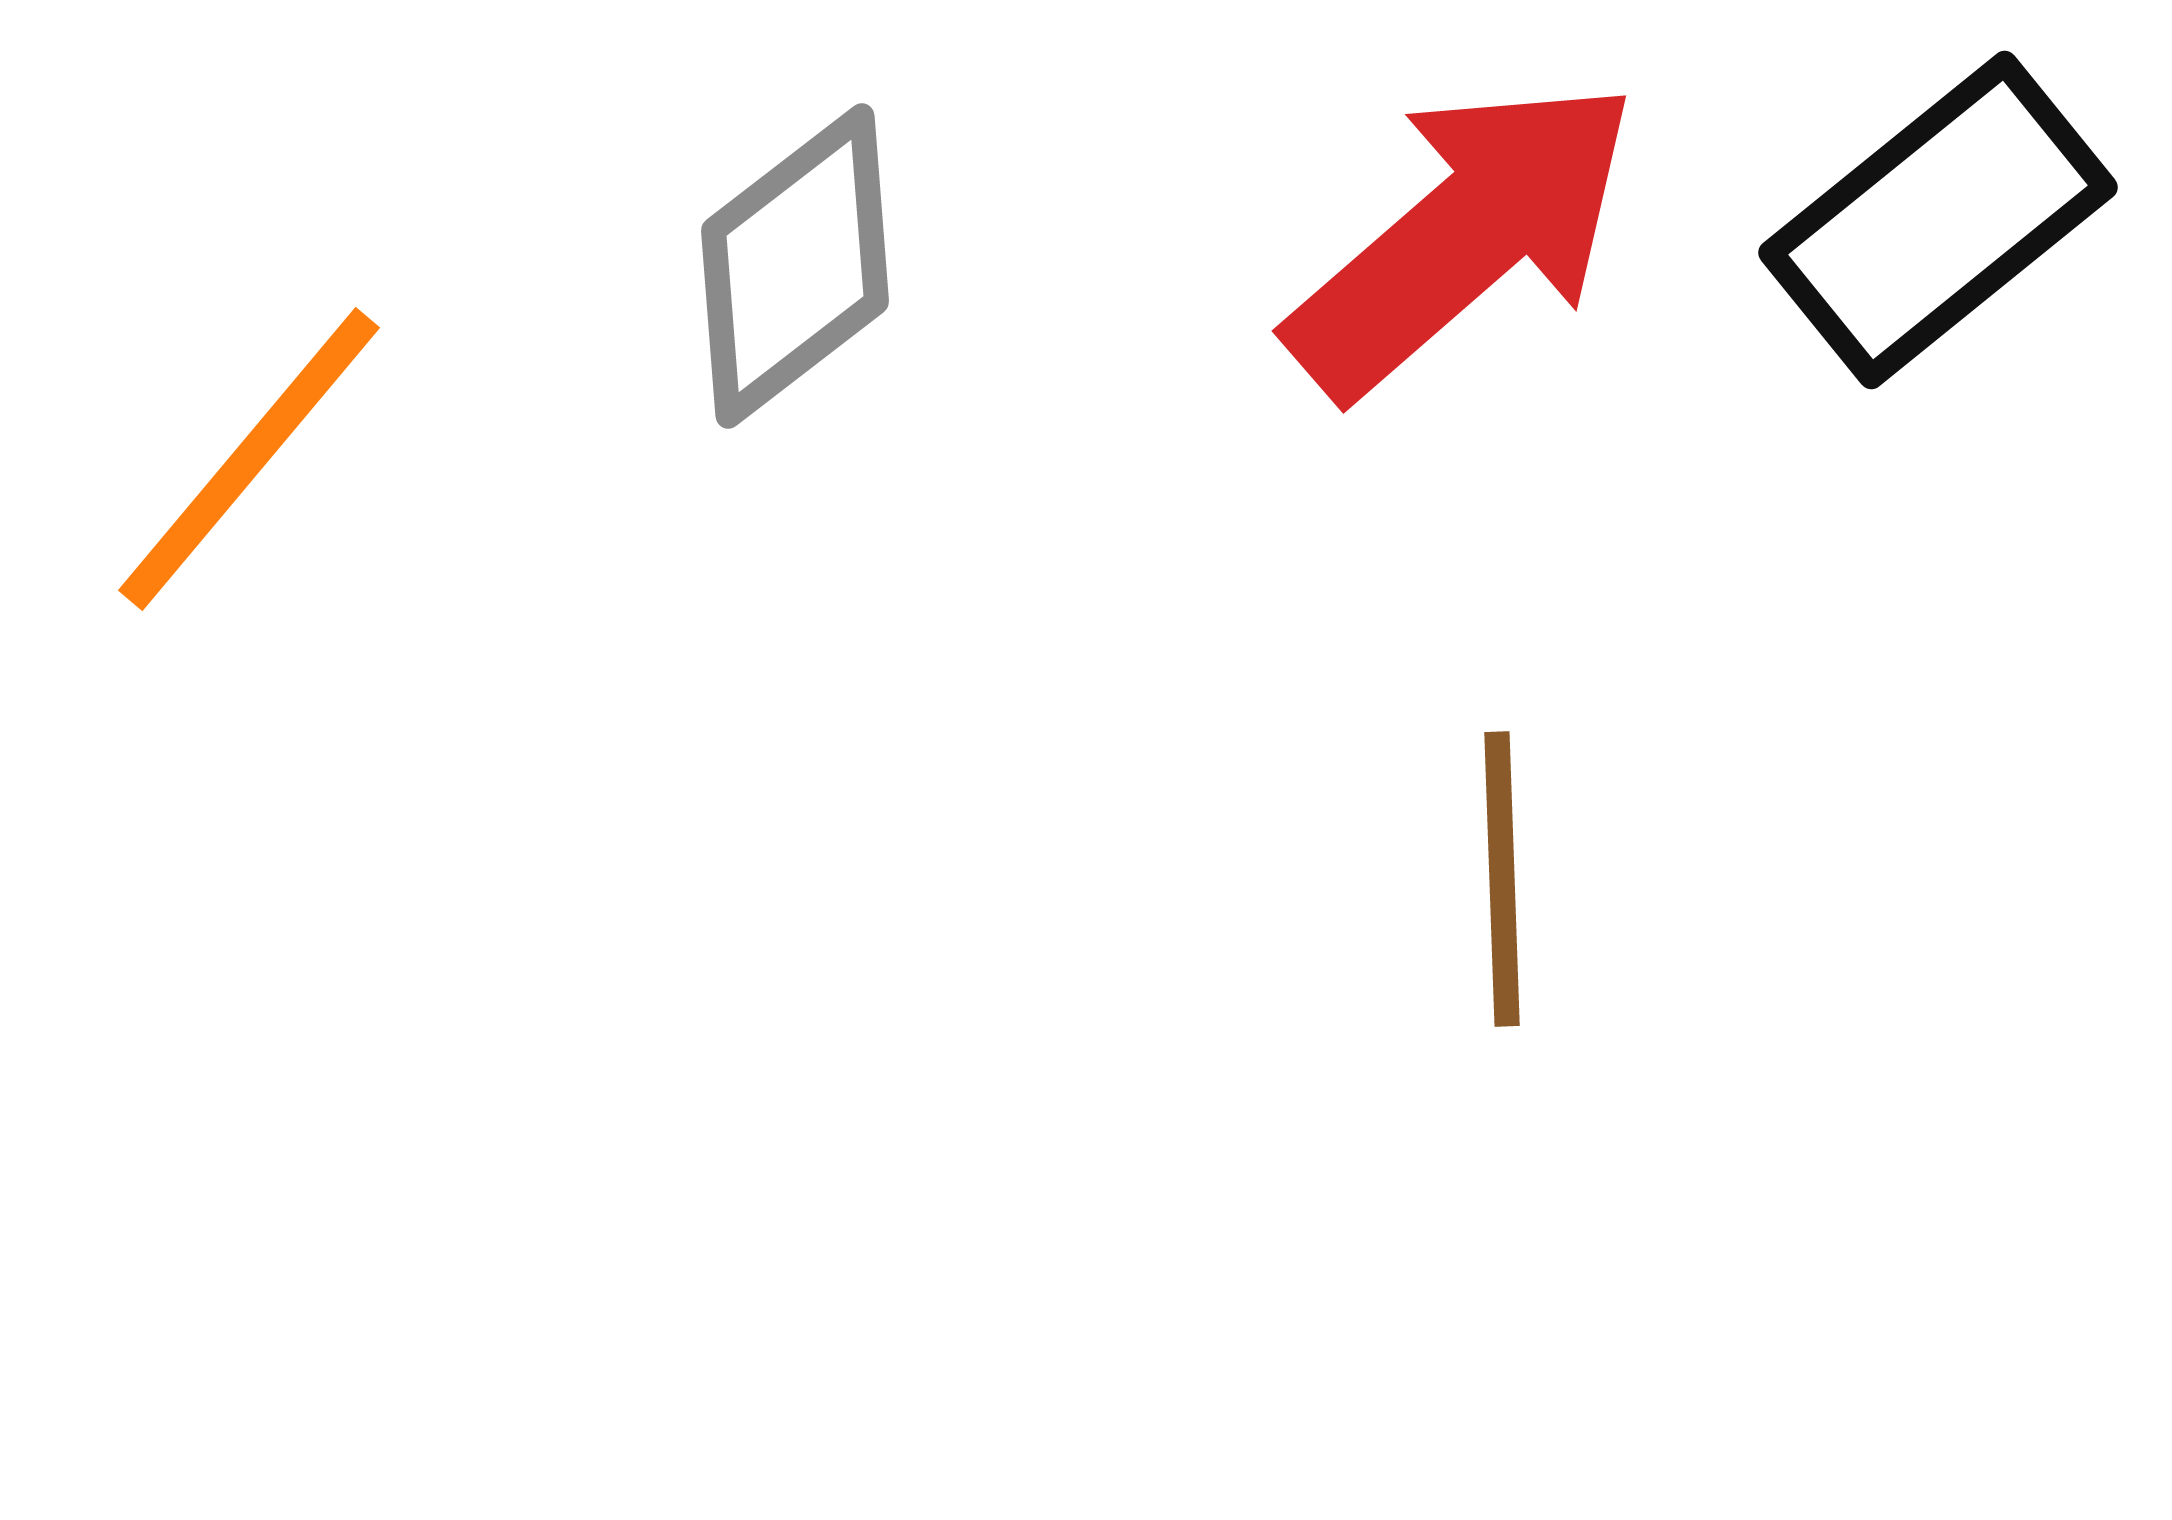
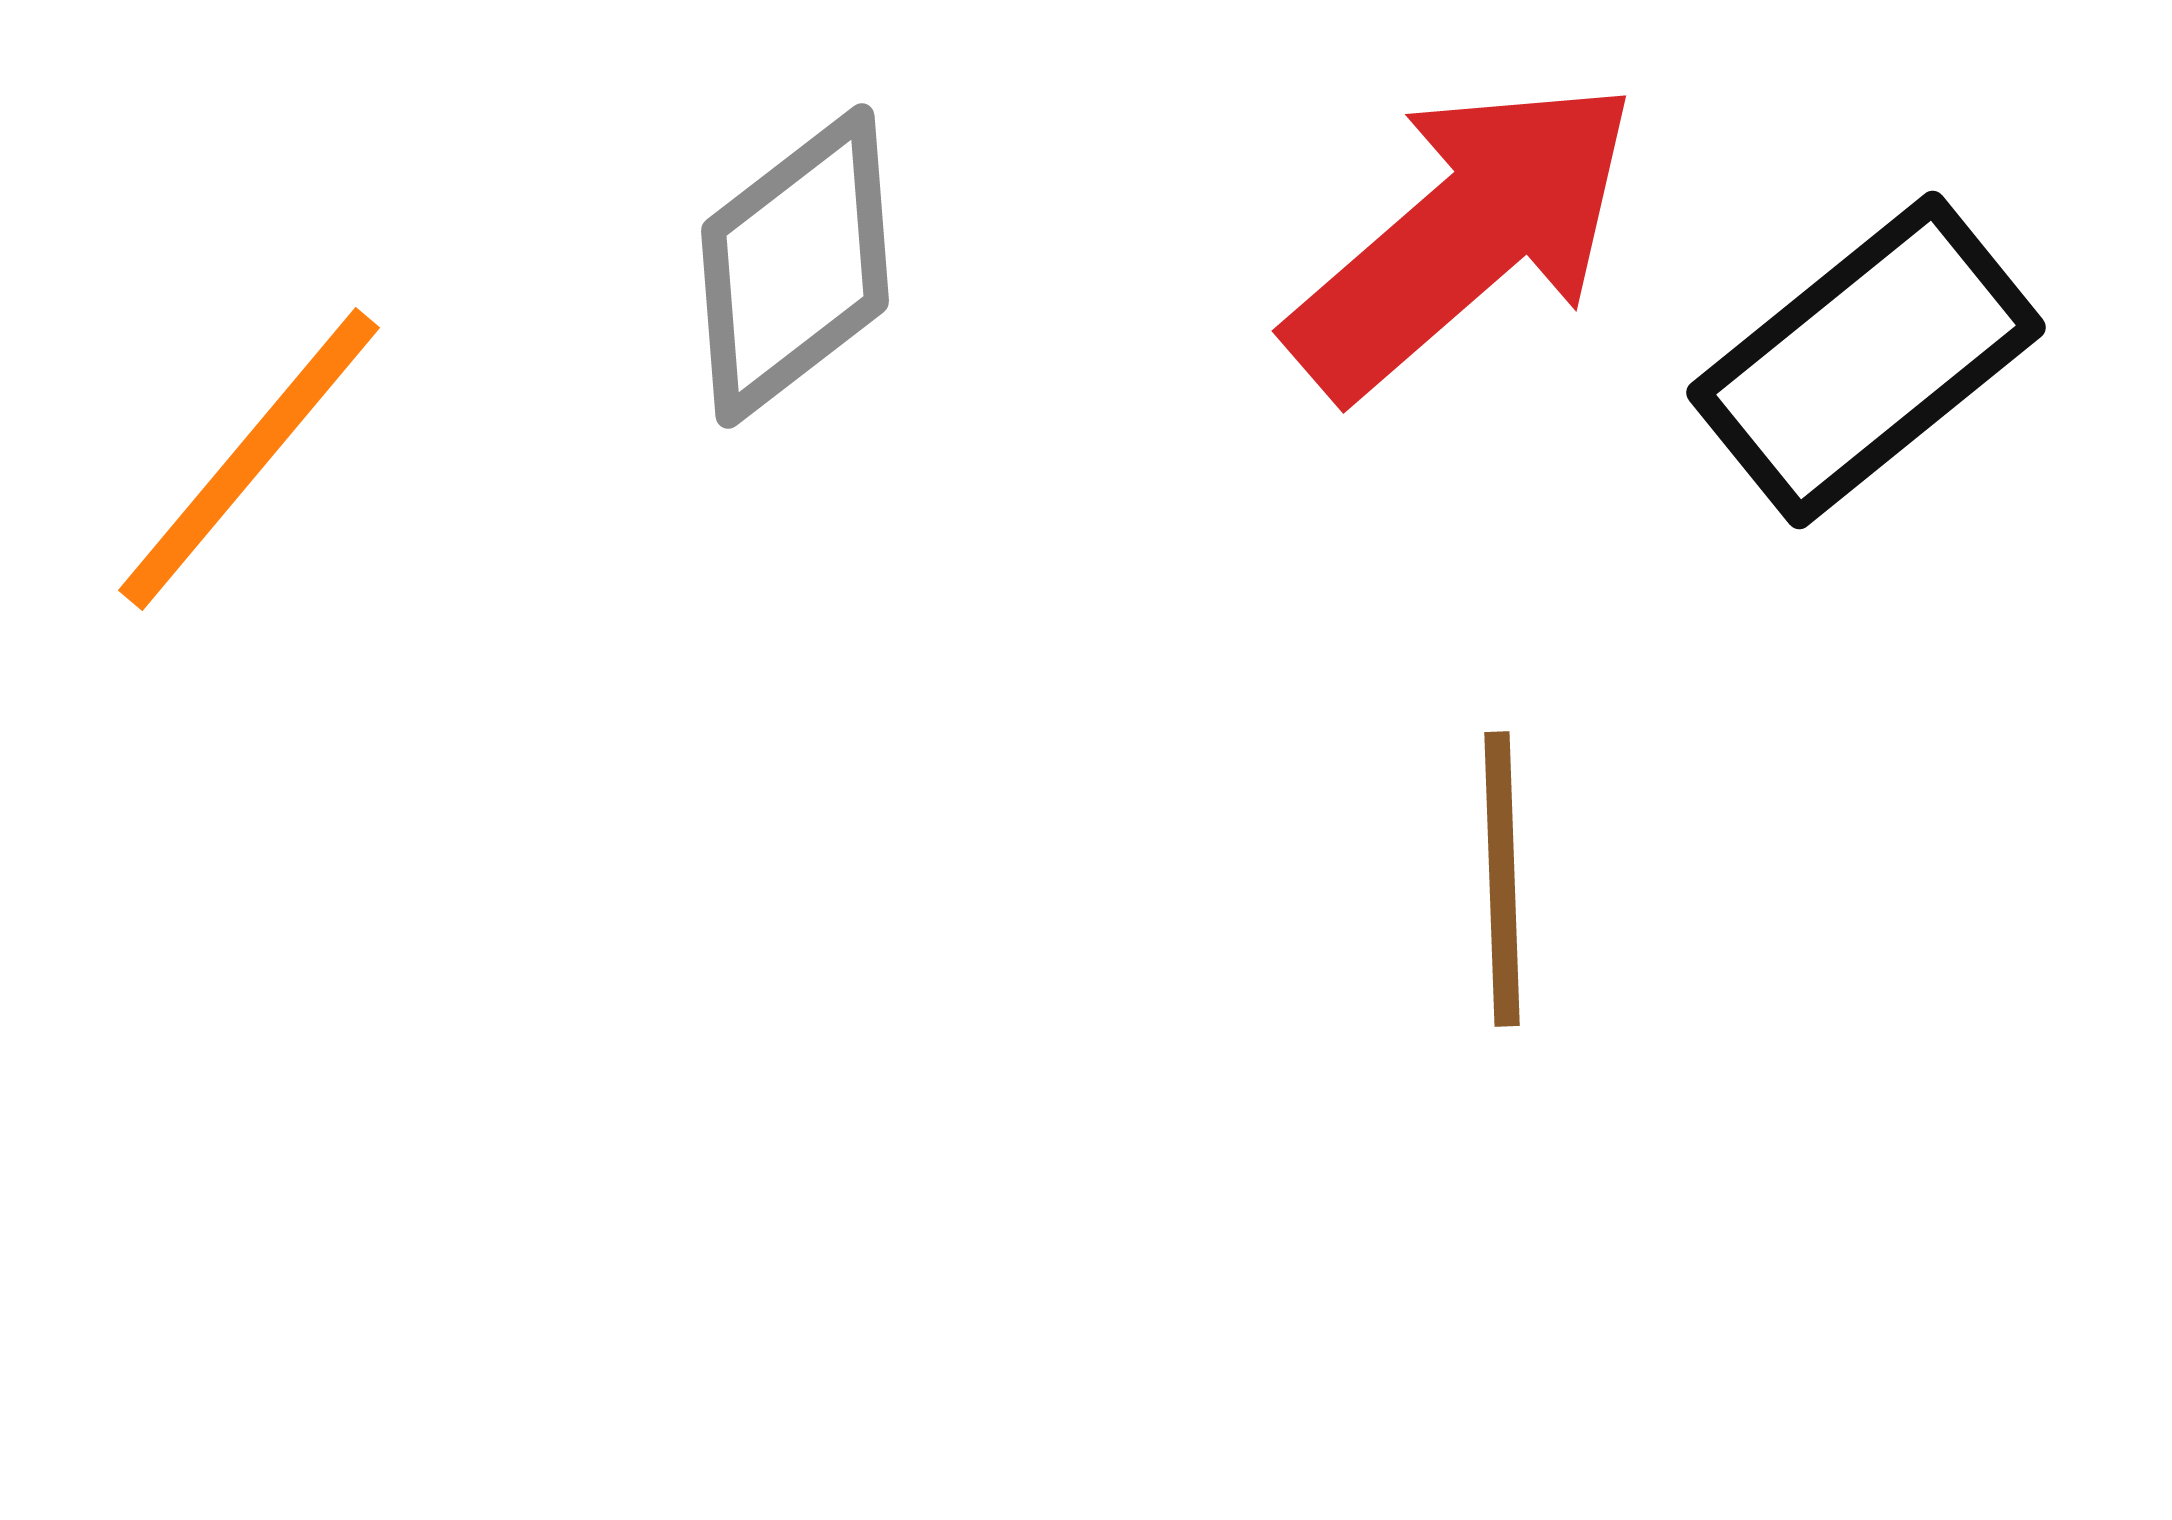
black rectangle: moved 72 px left, 140 px down
